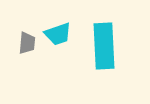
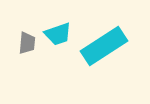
cyan rectangle: rotated 60 degrees clockwise
